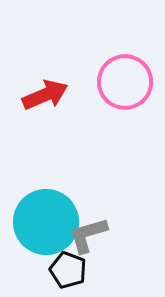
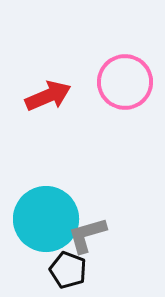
red arrow: moved 3 px right, 1 px down
cyan circle: moved 3 px up
gray L-shape: moved 1 px left
